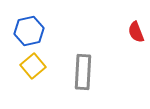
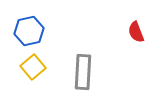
yellow square: moved 1 px down
